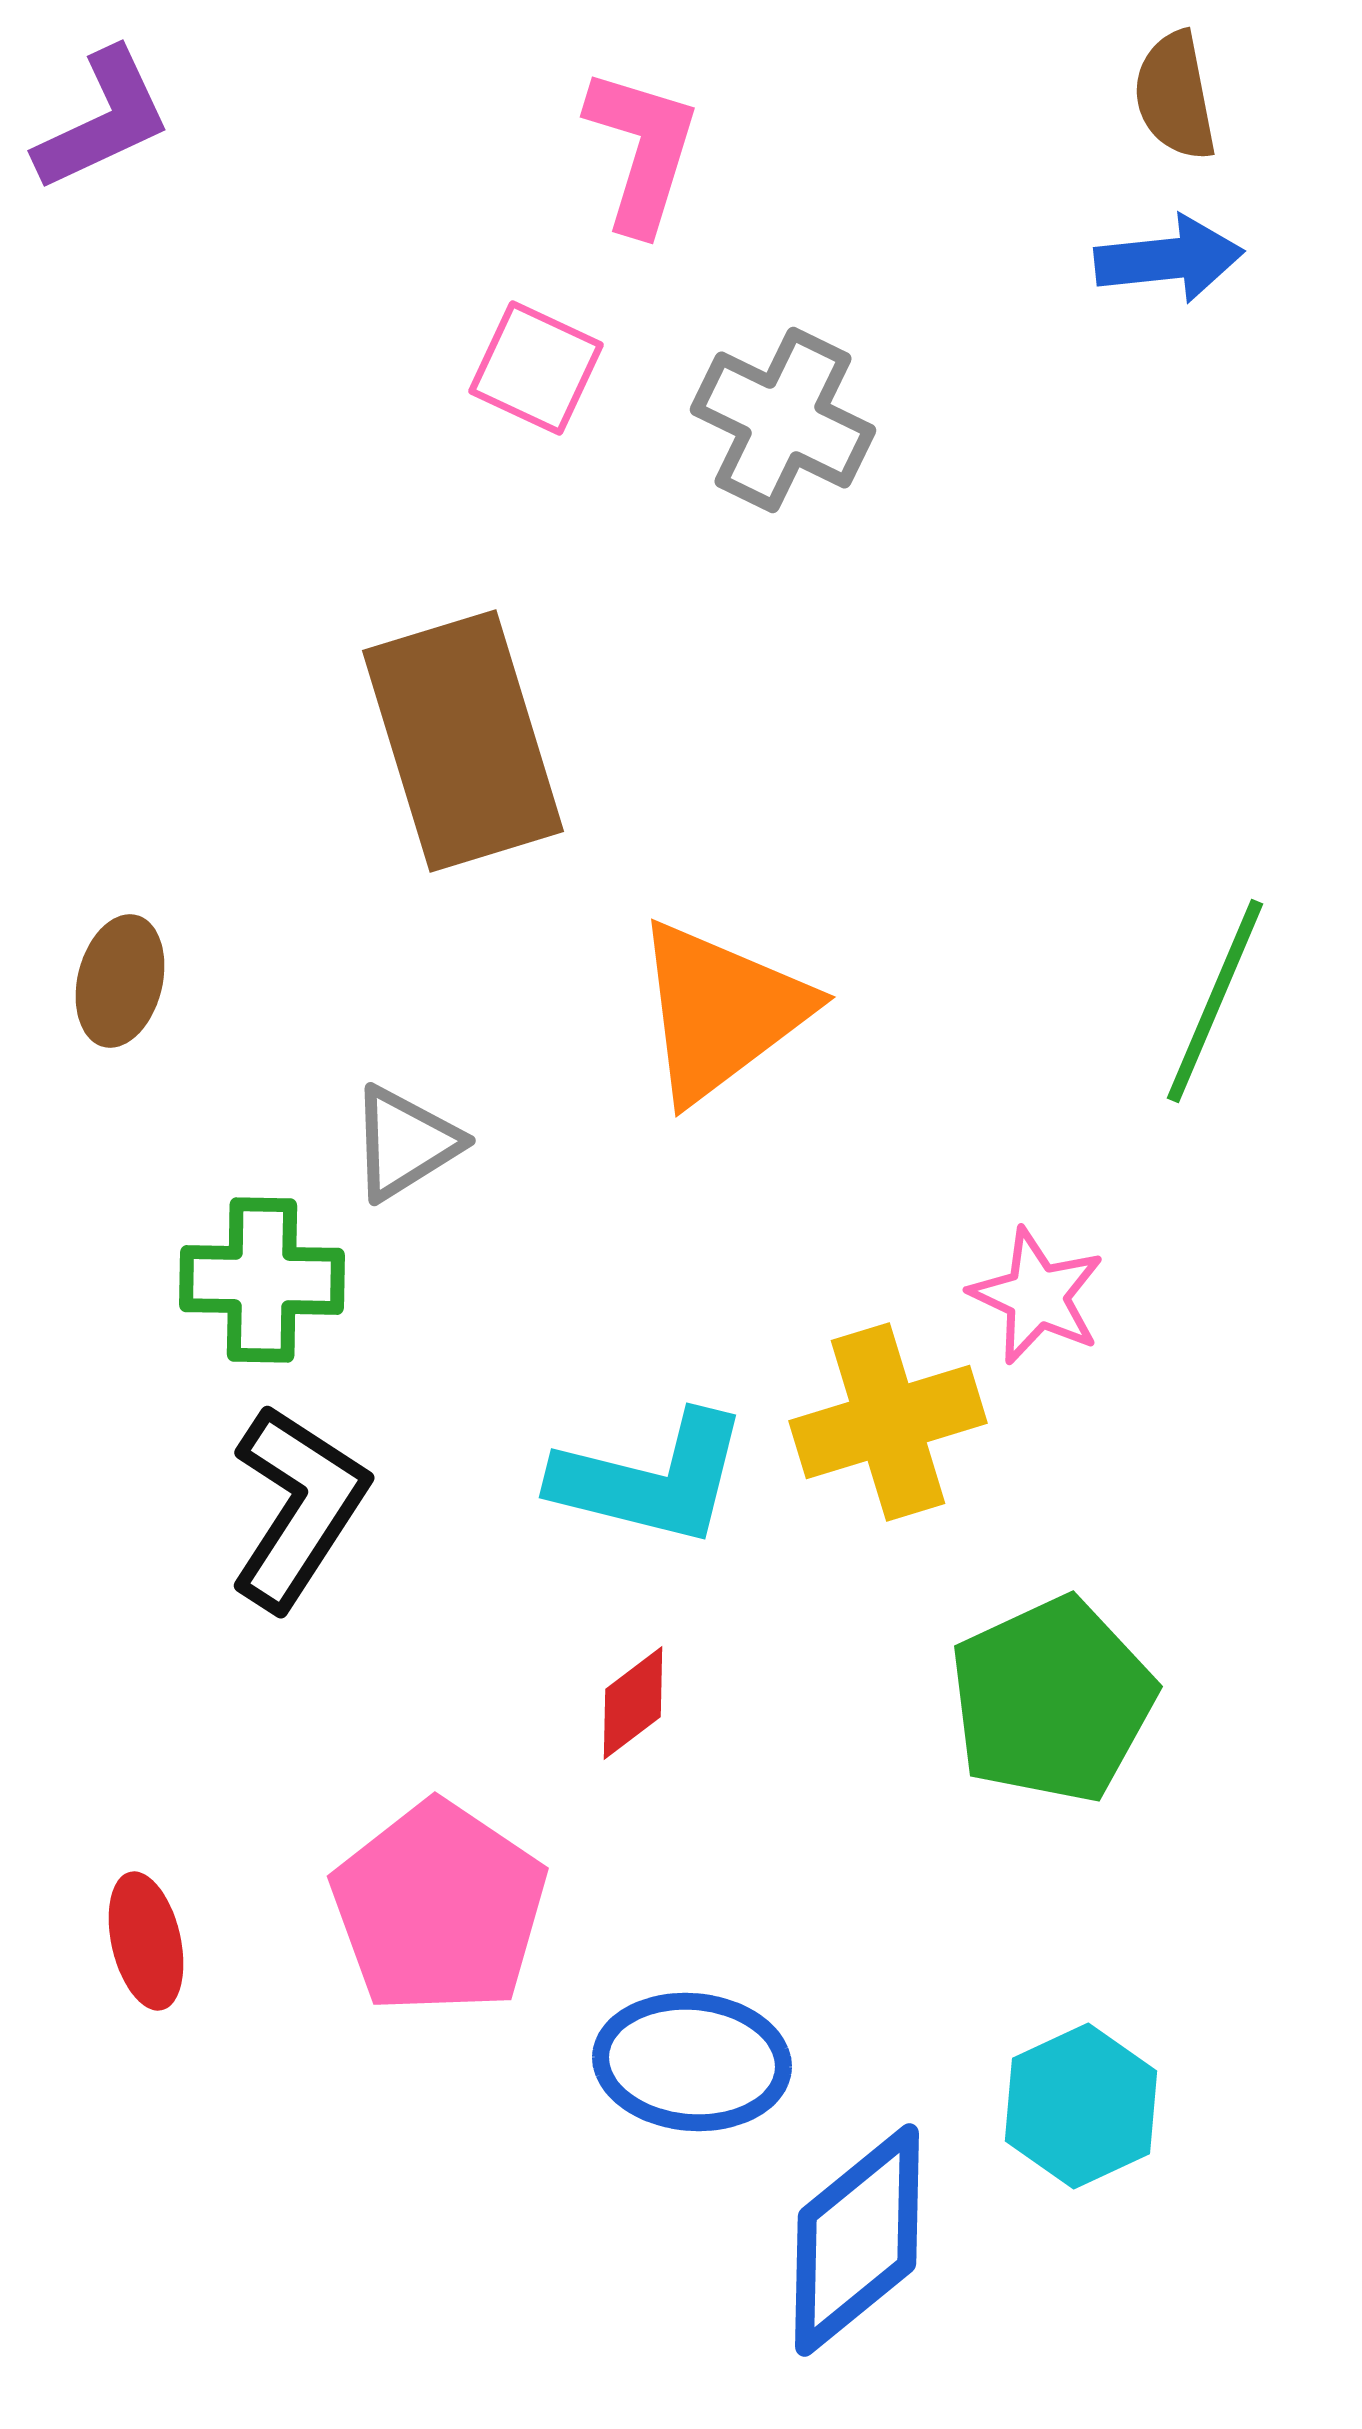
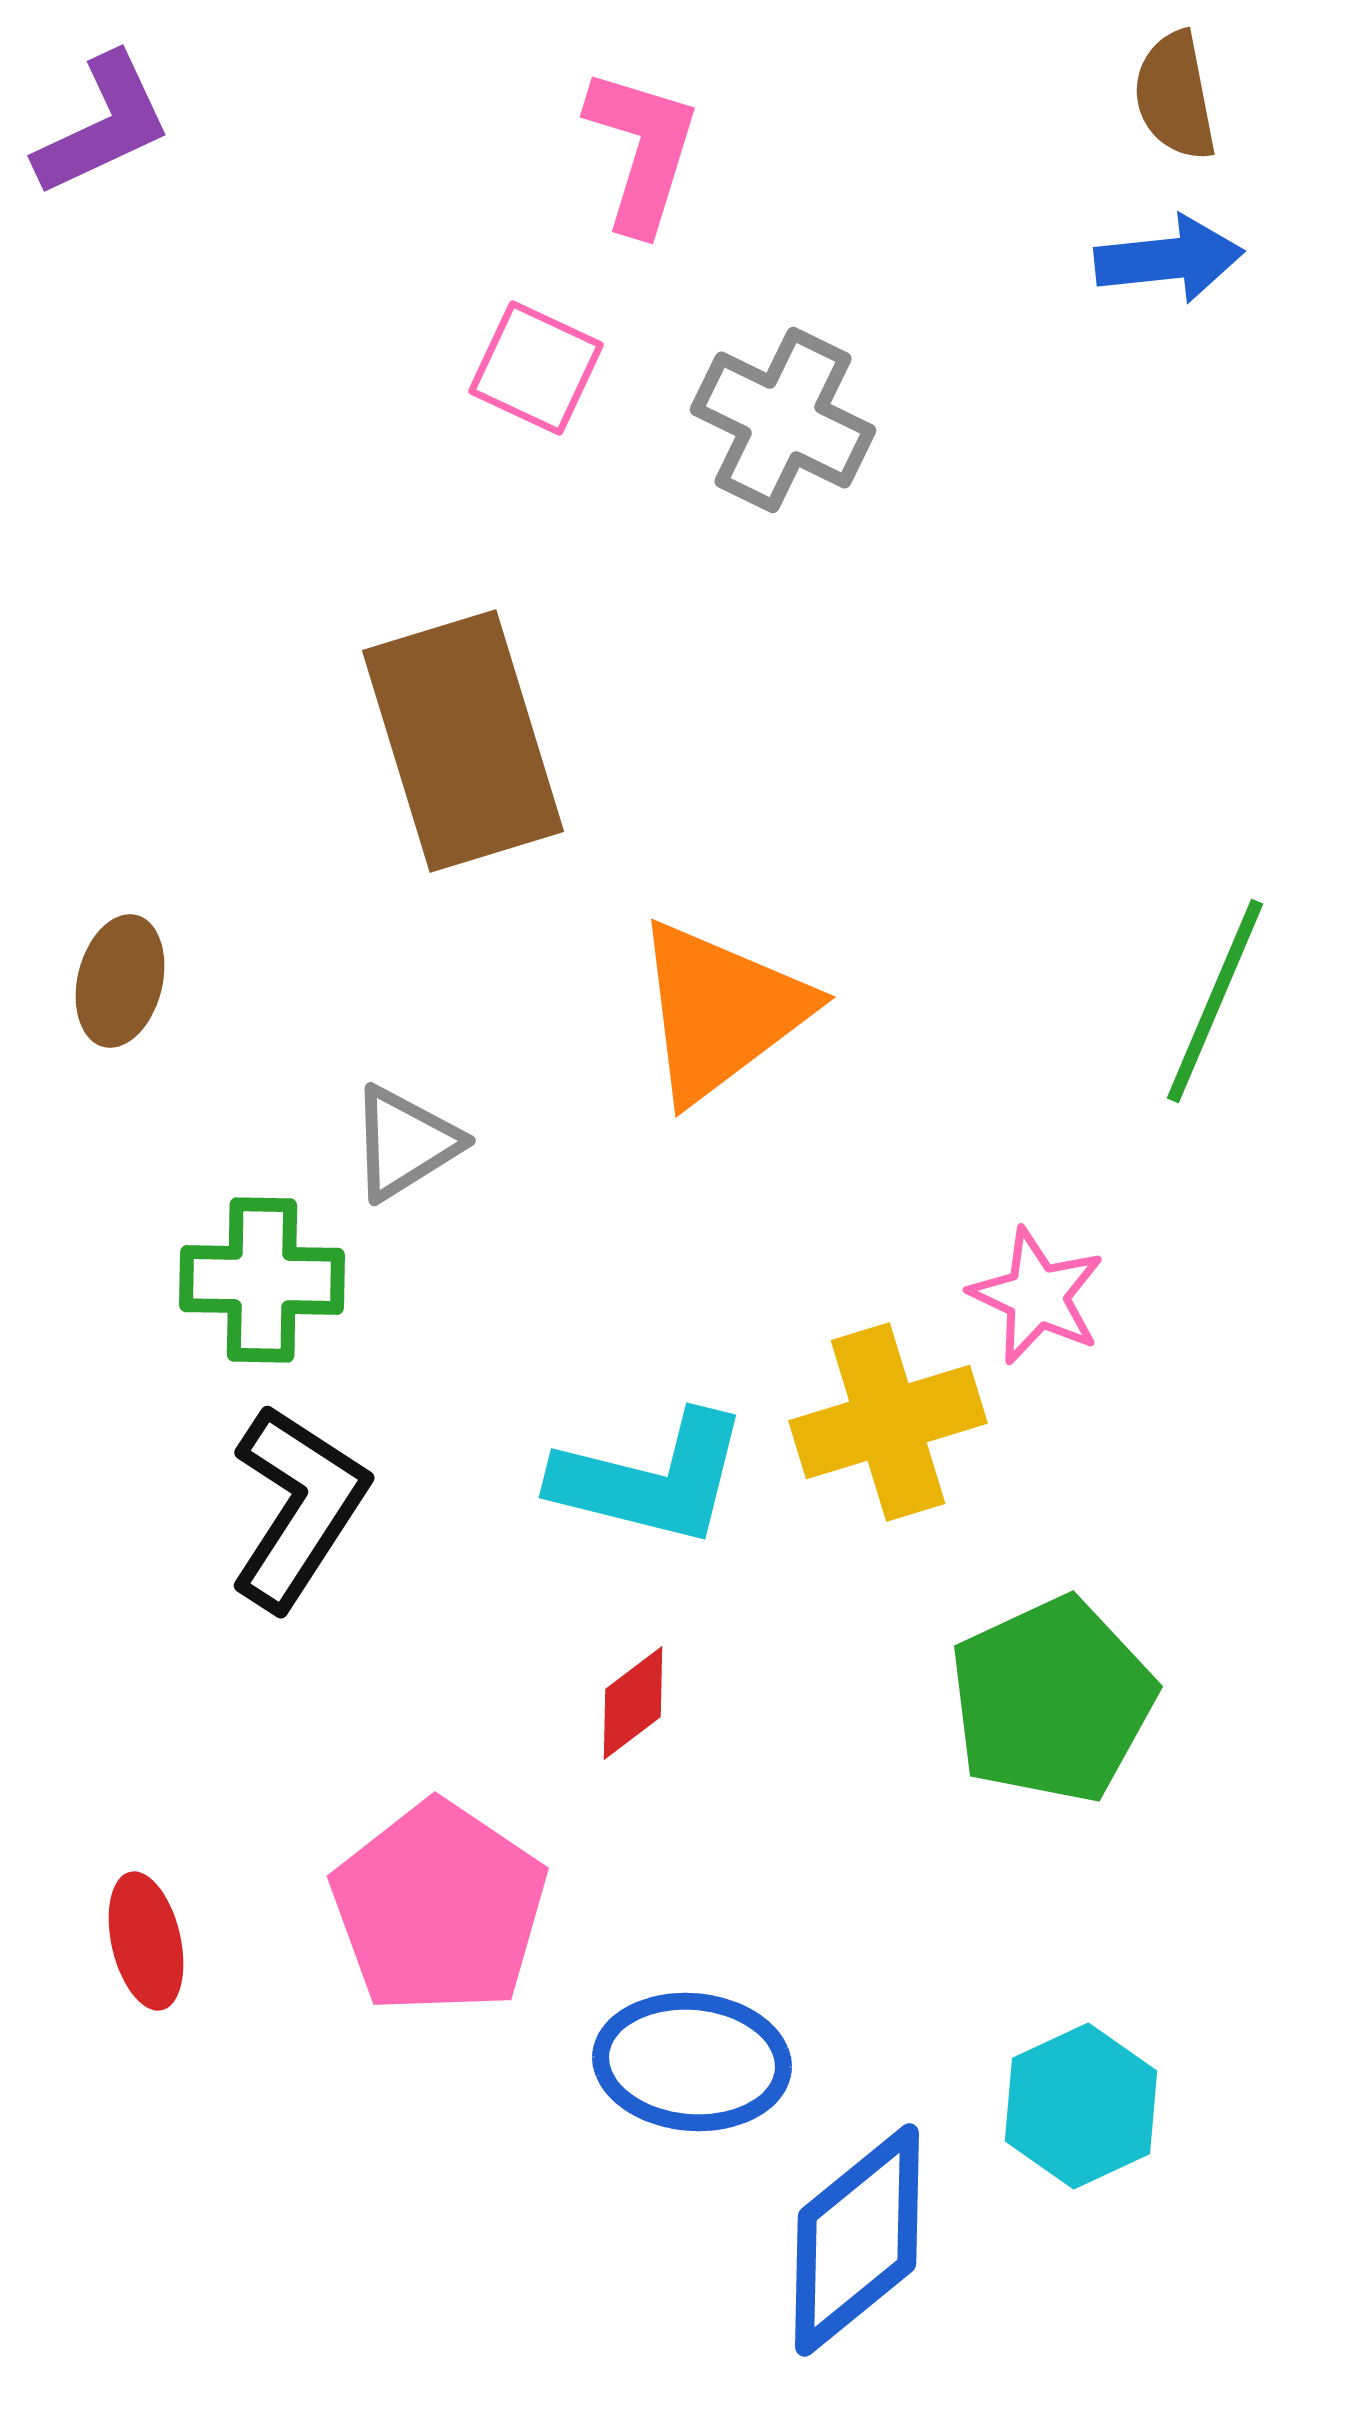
purple L-shape: moved 5 px down
